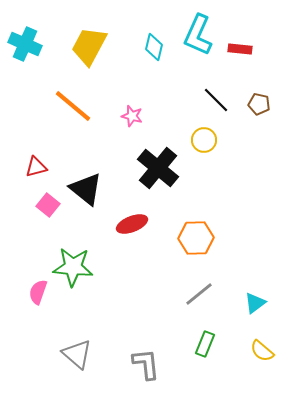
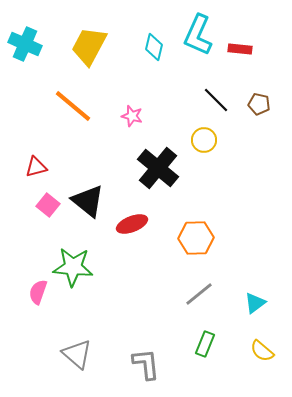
black triangle: moved 2 px right, 12 px down
